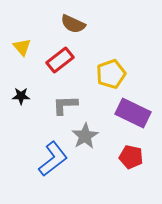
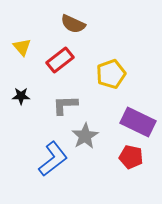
purple rectangle: moved 5 px right, 9 px down
